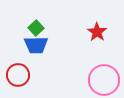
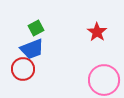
green square: rotated 14 degrees clockwise
blue trapezoid: moved 4 px left, 4 px down; rotated 20 degrees counterclockwise
red circle: moved 5 px right, 6 px up
